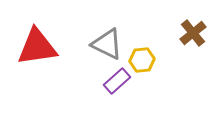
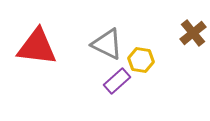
red triangle: rotated 15 degrees clockwise
yellow hexagon: moved 1 px left; rotated 15 degrees clockwise
